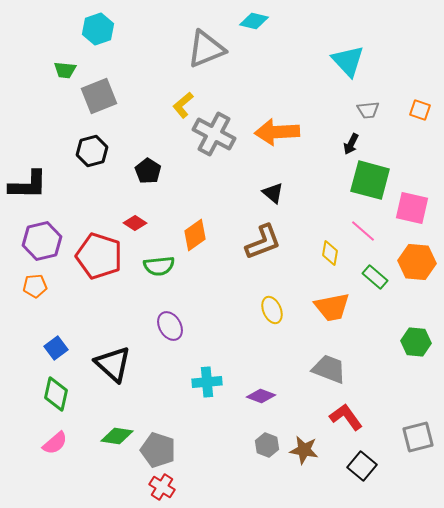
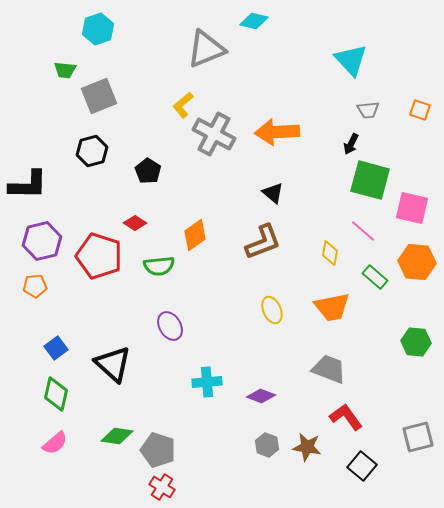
cyan triangle at (348, 61): moved 3 px right, 1 px up
brown star at (304, 450): moved 3 px right, 3 px up
